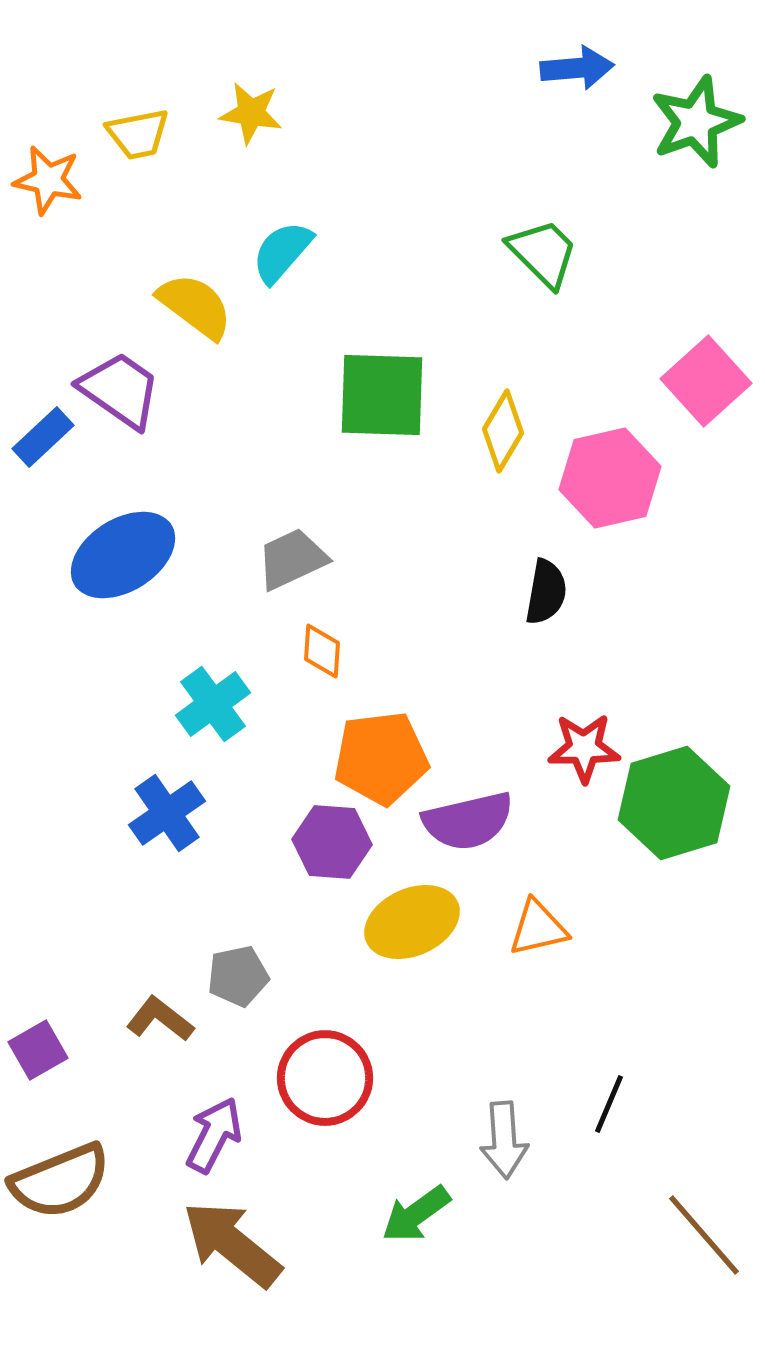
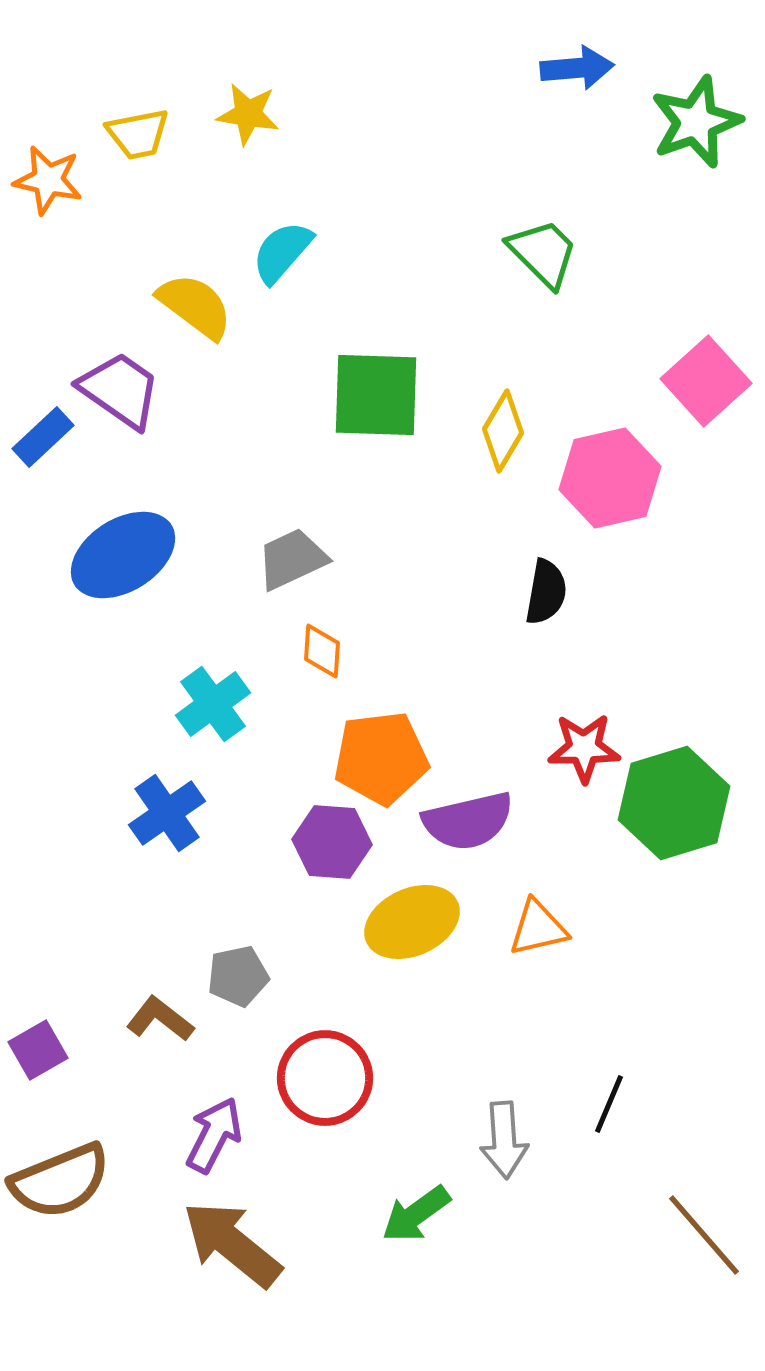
yellow star: moved 3 px left, 1 px down
green square: moved 6 px left
